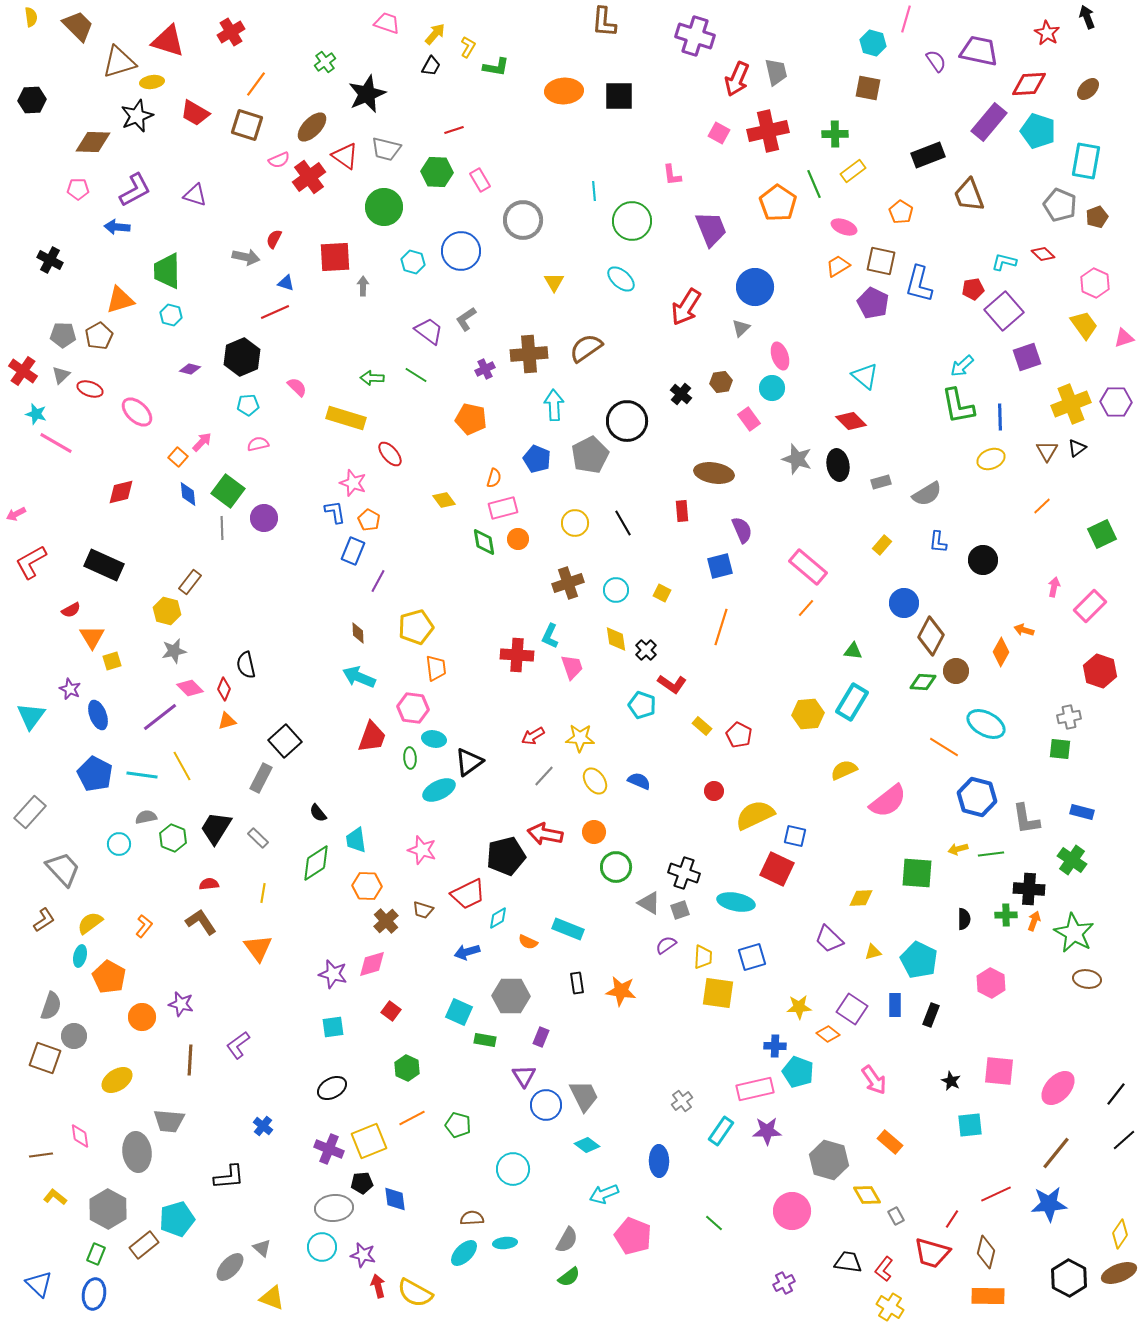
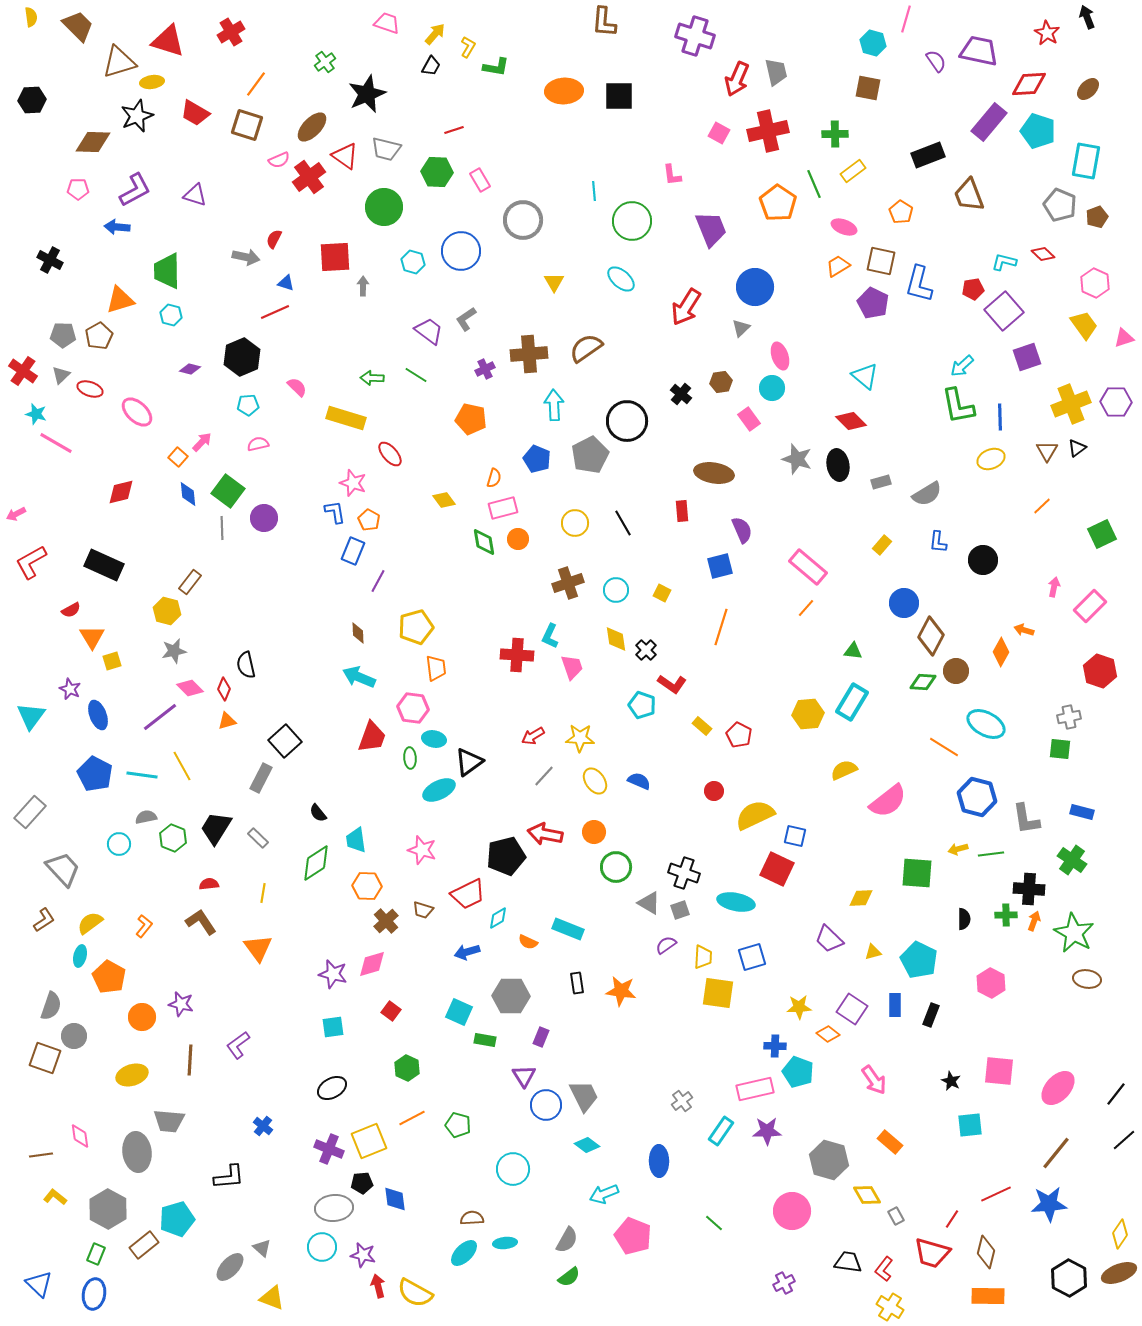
yellow ellipse at (117, 1080): moved 15 px right, 5 px up; rotated 16 degrees clockwise
